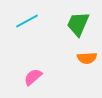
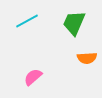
green trapezoid: moved 4 px left, 1 px up
